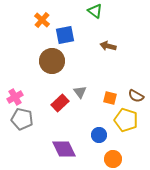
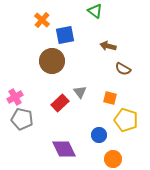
brown semicircle: moved 13 px left, 27 px up
